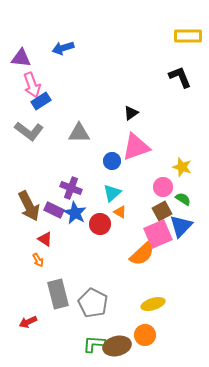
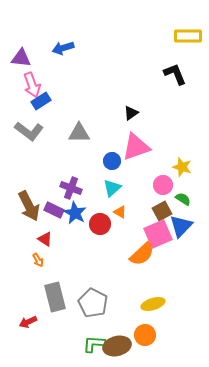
black L-shape: moved 5 px left, 3 px up
pink circle: moved 2 px up
cyan triangle: moved 5 px up
gray rectangle: moved 3 px left, 3 px down
